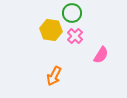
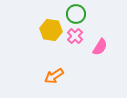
green circle: moved 4 px right, 1 px down
pink semicircle: moved 1 px left, 8 px up
orange arrow: rotated 30 degrees clockwise
